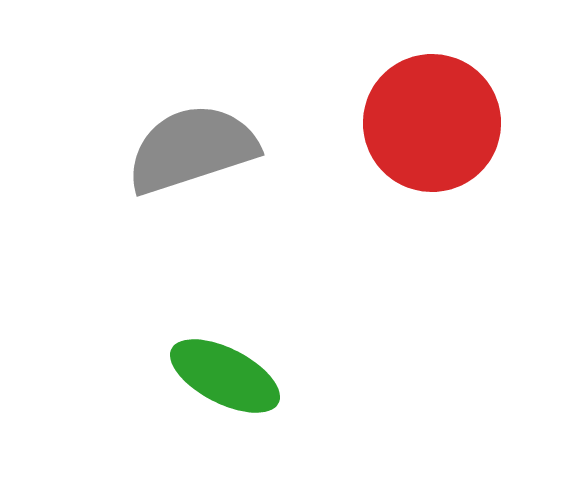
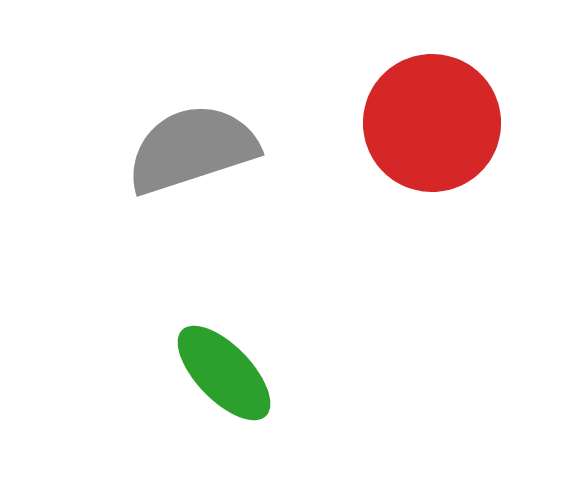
green ellipse: moved 1 px left, 3 px up; rotated 19 degrees clockwise
